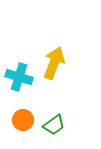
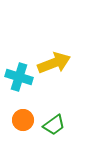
yellow arrow: rotated 48 degrees clockwise
